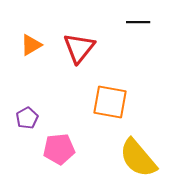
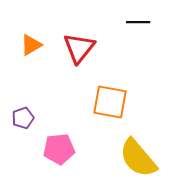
purple pentagon: moved 4 px left; rotated 10 degrees clockwise
